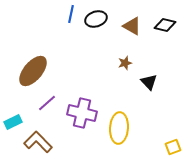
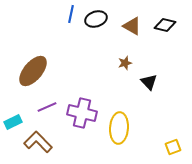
purple line: moved 4 px down; rotated 18 degrees clockwise
